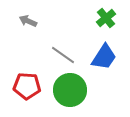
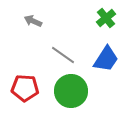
gray arrow: moved 5 px right
blue trapezoid: moved 2 px right, 2 px down
red pentagon: moved 2 px left, 2 px down
green circle: moved 1 px right, 1 px down
